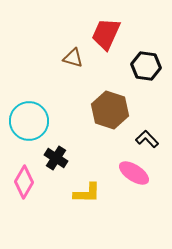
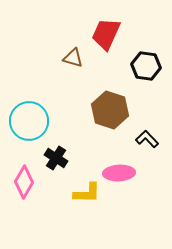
pink ellipse: moved 15 px left; rotated 36 degrees counterclockwise
